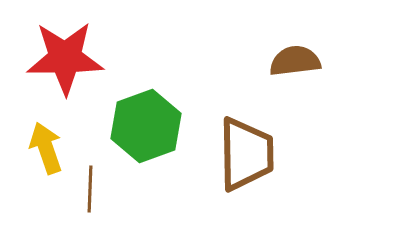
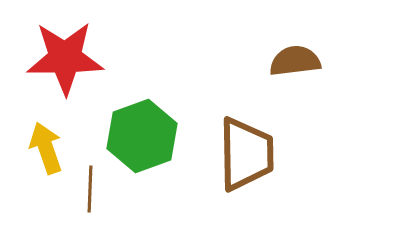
green hexagon: moved 4 px left, 10 px down
